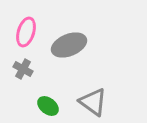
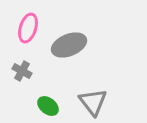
pink ellipse: moved 2 px right, 4 px up
gray cross: moved 1 px left, 2 px down
gray triangle: rotated 16 degrees clockwise
